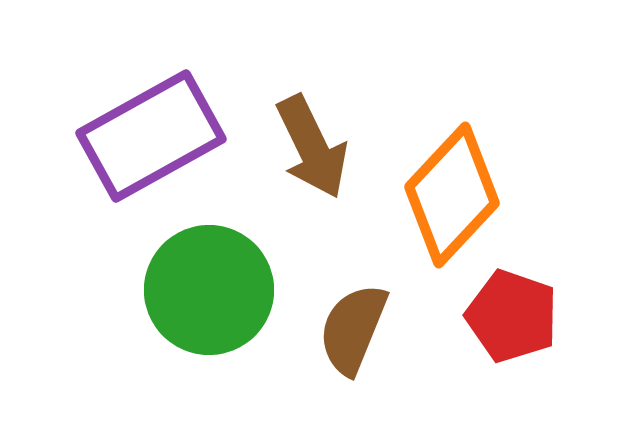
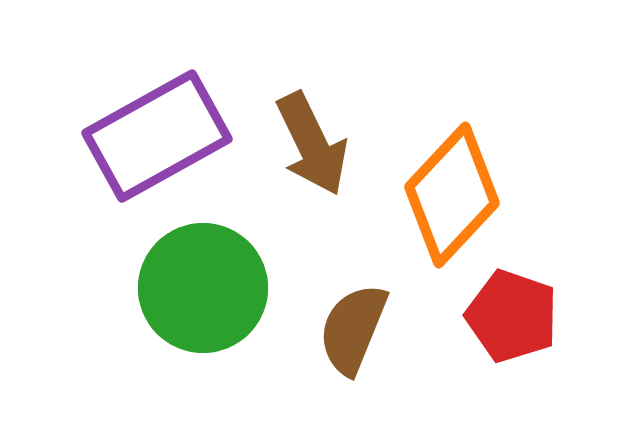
purple rectangle: moved 6 px right
brown arrow: moved 3 px up
green circle: moved 6 px left, 2 px up
